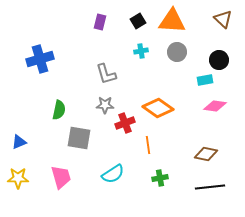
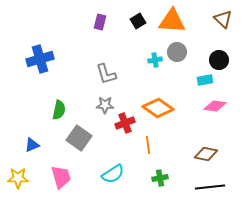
cyan cross: moved 14 px right, 9 px down
gray square: rotated 25 degrees clockwise
blue triangle: moved 13 px right, 3 px down
